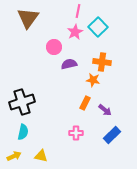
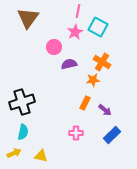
cyan square: rotated 18 degrees counterclockwise
orange cross: rotated 24 degrees clockwise
orange star: rotated 16 degrees counterclockwise
yellow arrow: moved 3 px up
